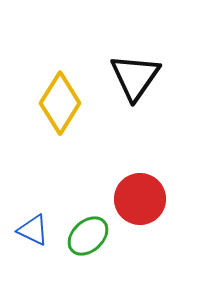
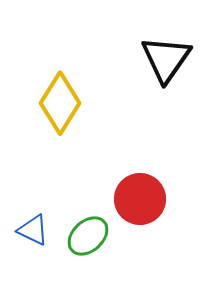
black triangle: moved 31 px right, 18 px up
